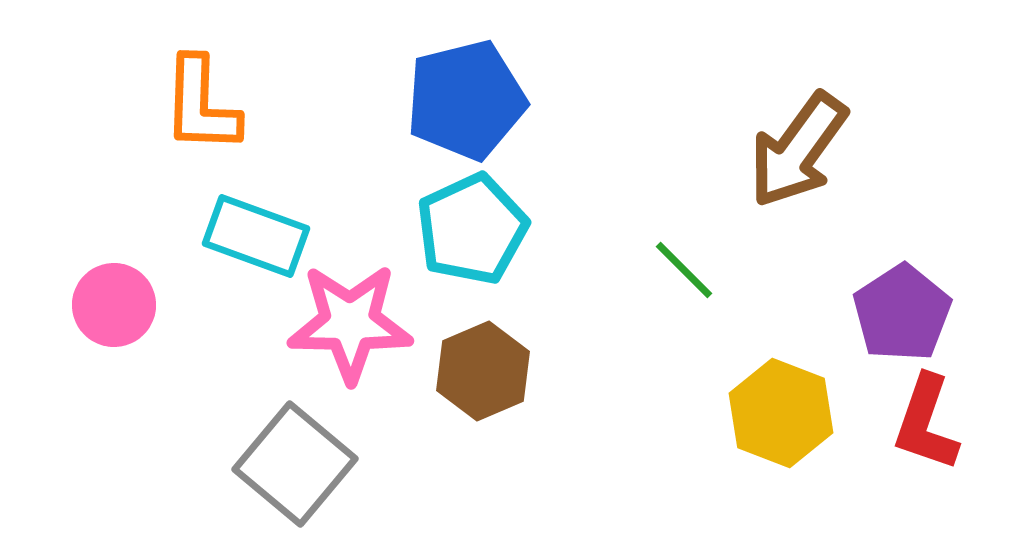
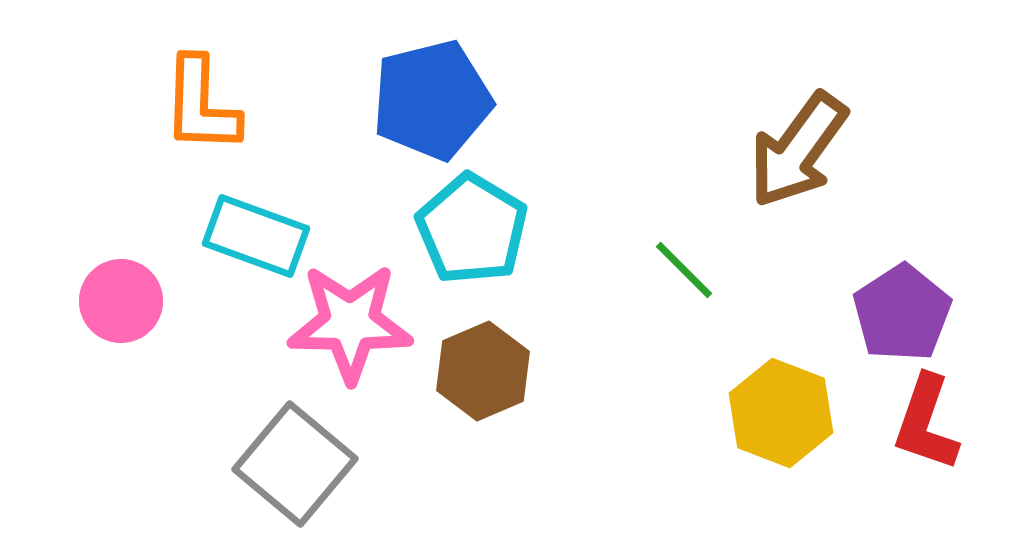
blue pentagon: moved 34 px left
cyan pentagon: rotated 16 degrees counterclockwise
pink circle: moved 7 px right, 4 px up
